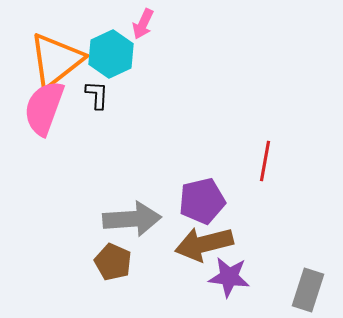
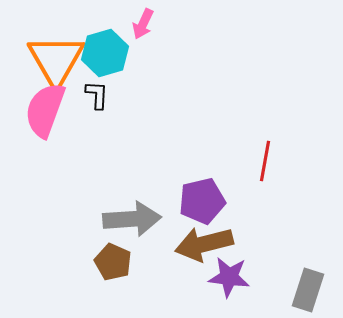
cyan hexagon: moved 6 px left, 1 px up; rotated 9 degrees clockwise
orange triangle: rotated 22 degrees counterclockwise
pink semicircle: moved 1 px right, 2 px down
